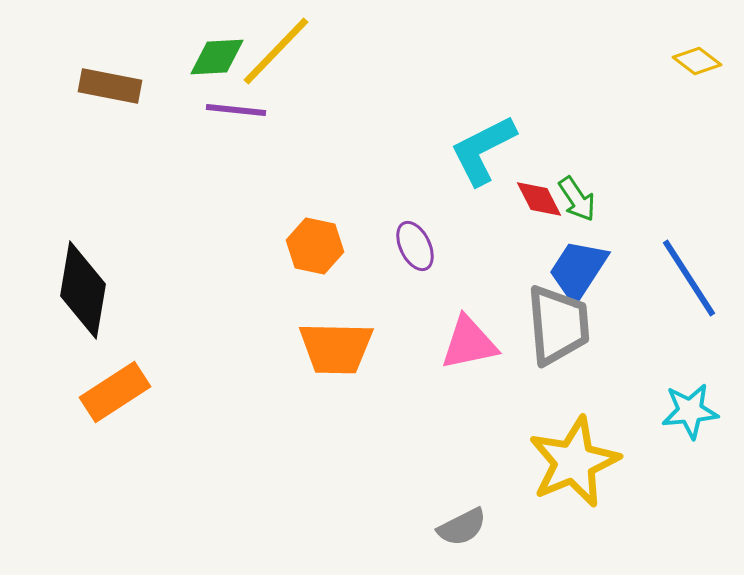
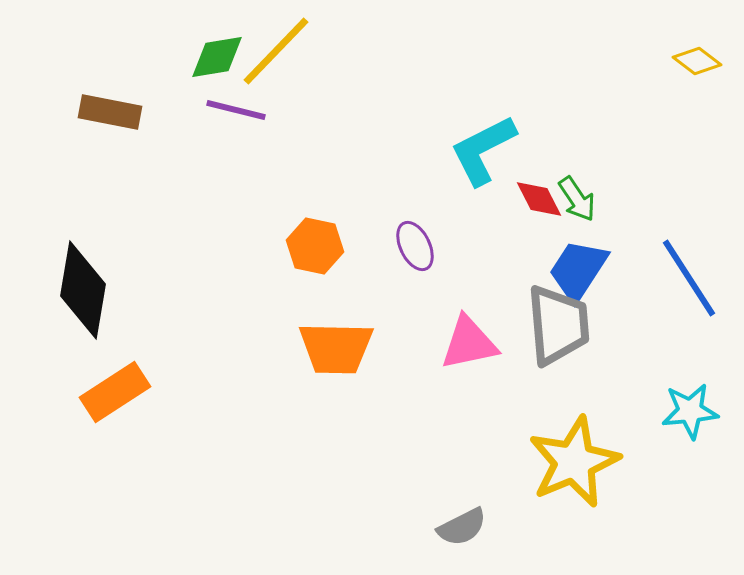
green diamond: rotated 6 degrees counterclockwise
brown rectangle: moved 26 px down
purple line: rotated 8 degrees clockwise
